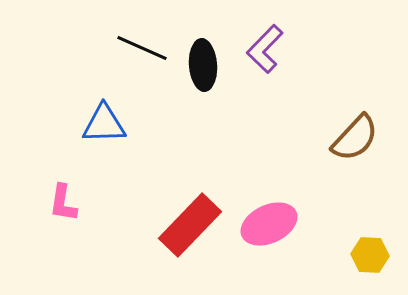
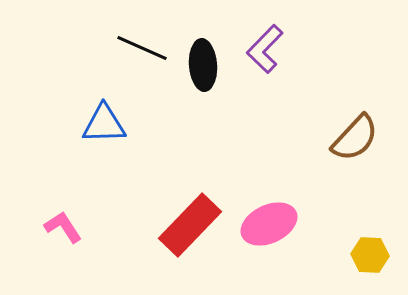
pink L-shape: moved 24 px down; rotated 138 degrees clockwise
